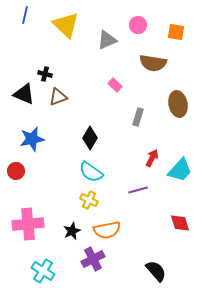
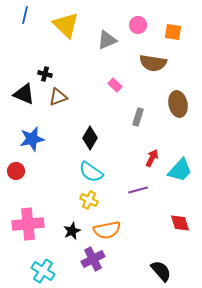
orange square: moved 3 px left
black semicircle: moved 5 px right
